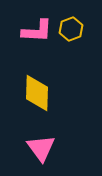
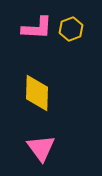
pink L-shape: moved 3 px up
